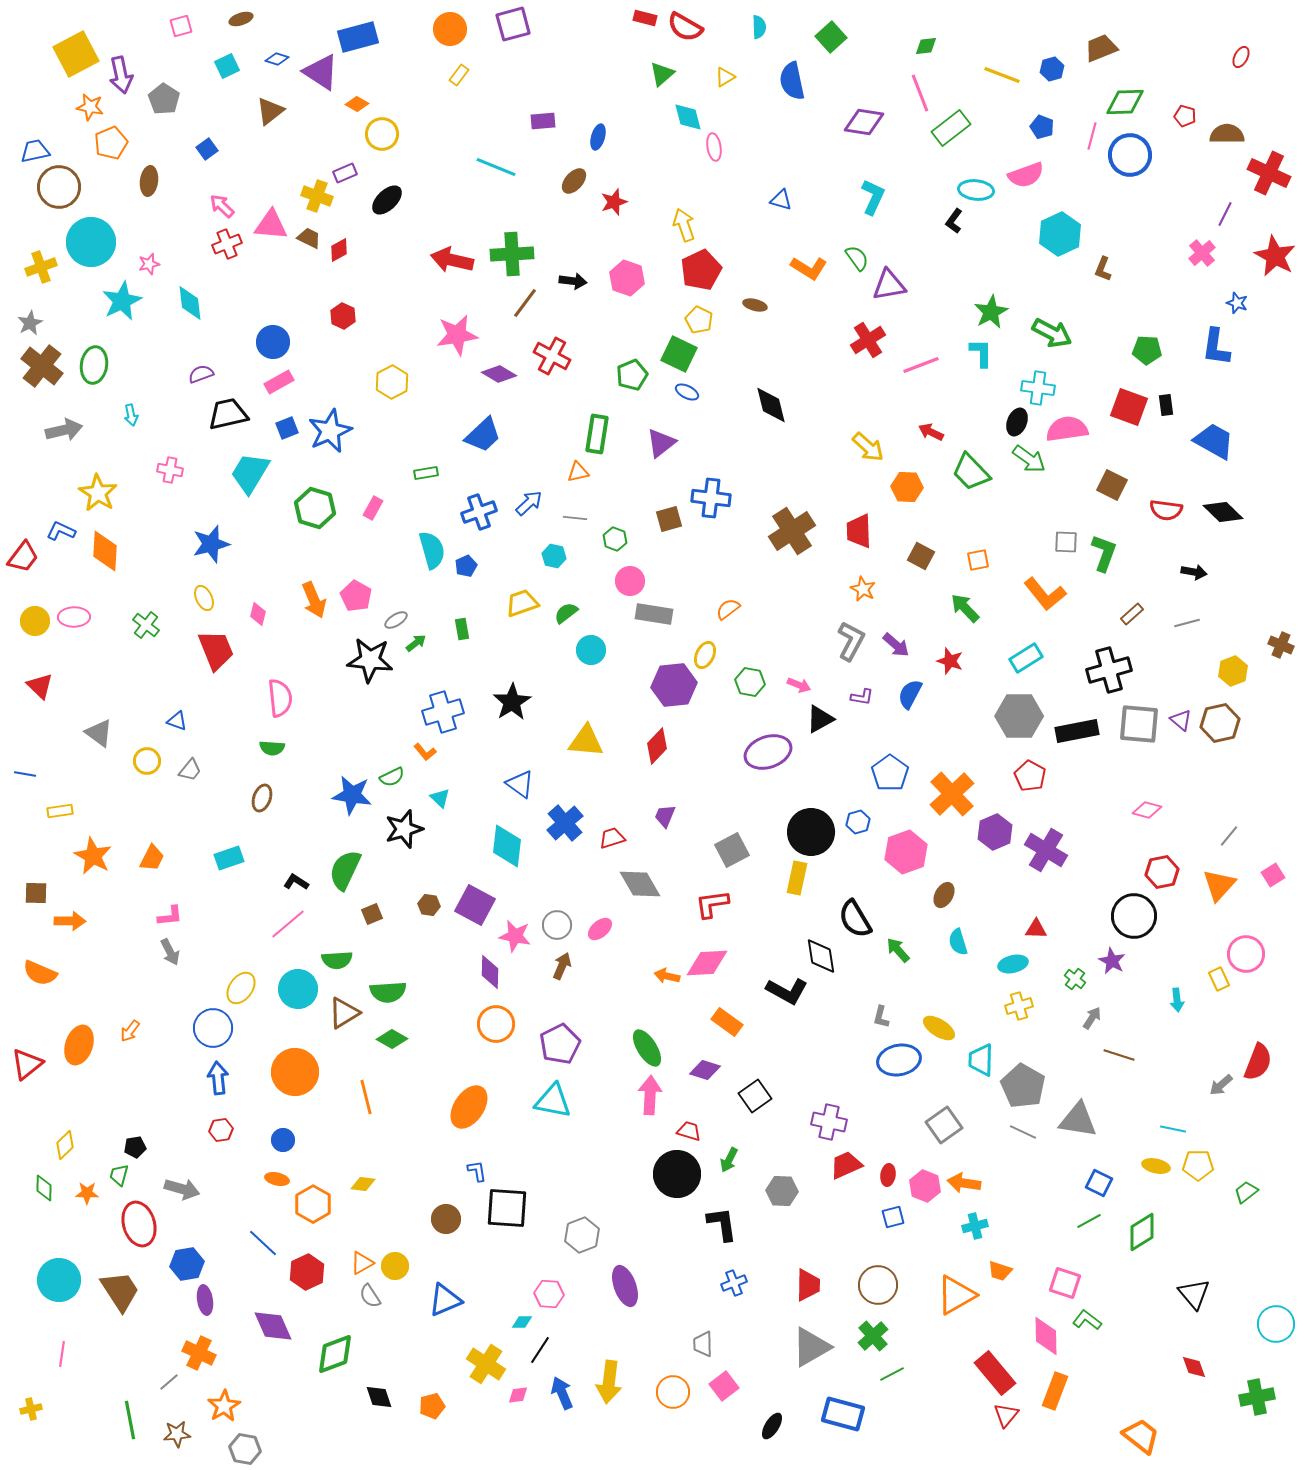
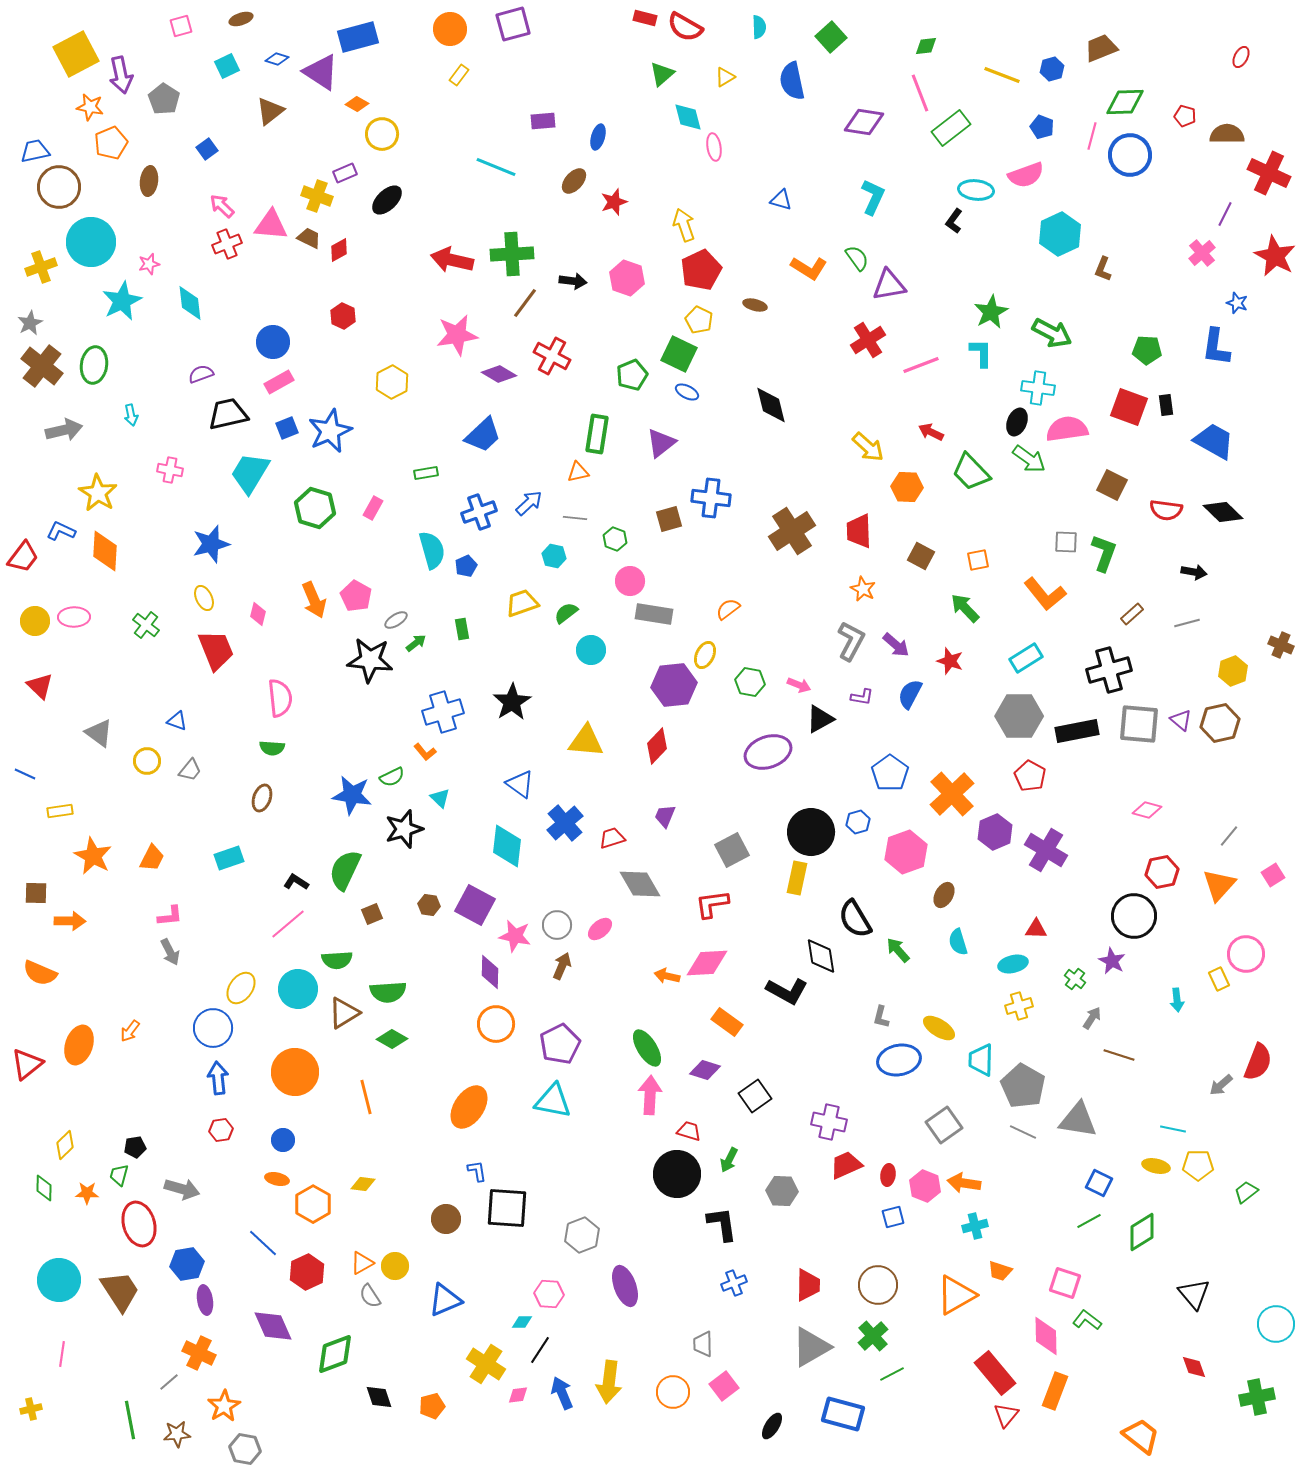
blue line at (25, 774): rotated 15 degrees clockwise
